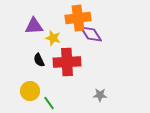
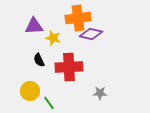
purple diamond: rotated 45 degrees counterclockwise
red cross: moved 2 px right, 5 px down
gray star: moved 2 px up
